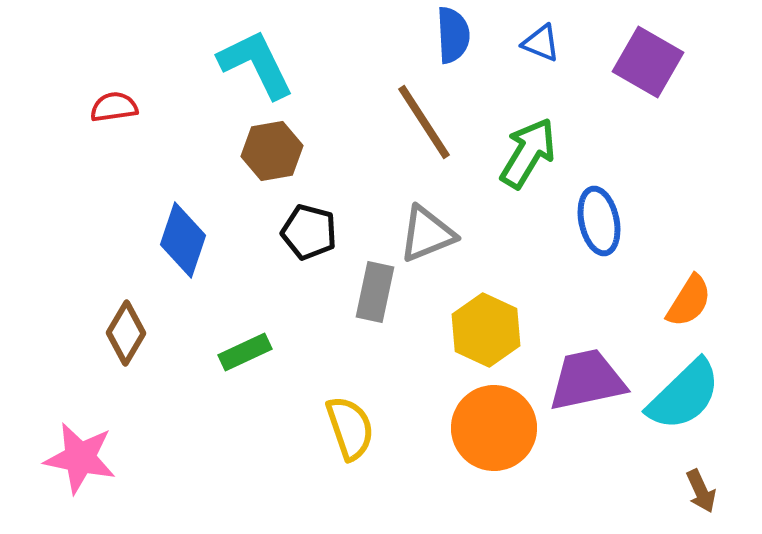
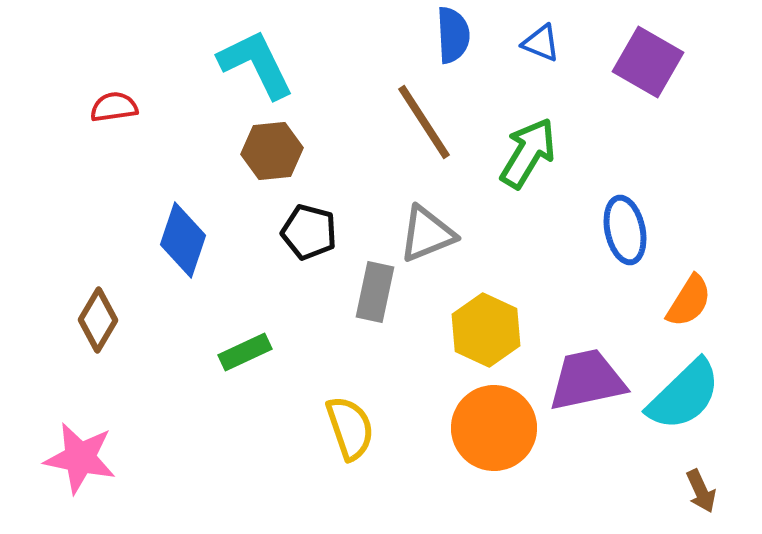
brown hexagon: rotated 4 degrees clockwise
blue ellipse: moved 26 px right, 9 px down
brown diamond: moved 28 px left, 13 px up
